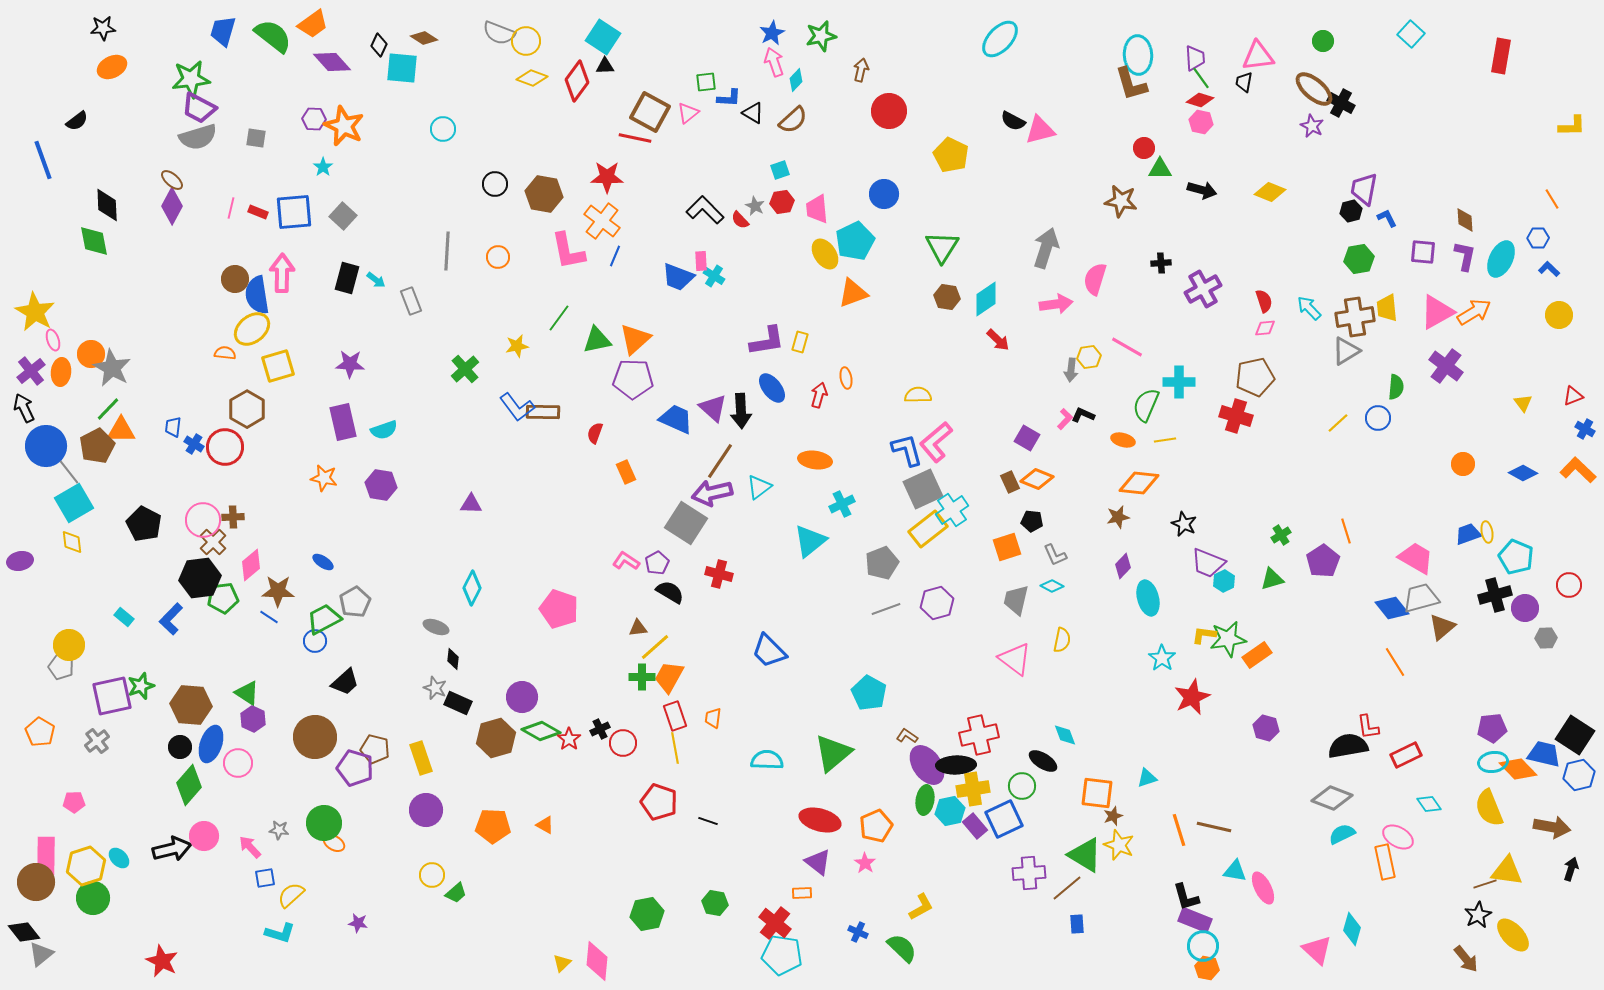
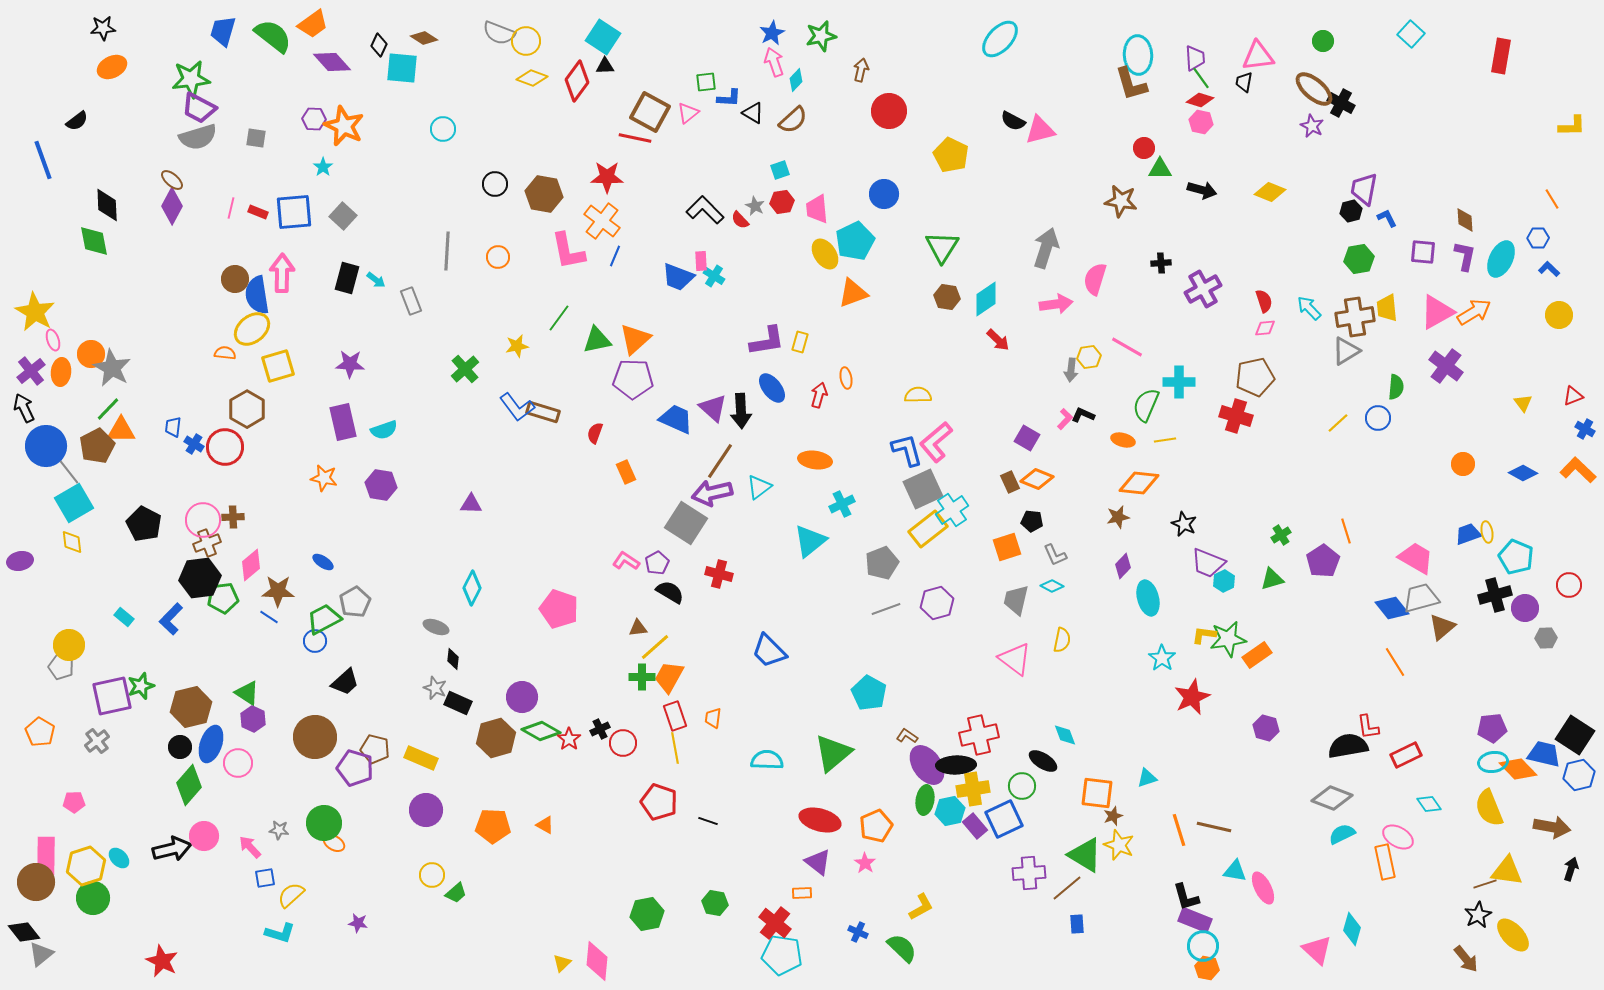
brown rectangle at (543, 412): rotated 16 degrees clockwise
brown cross at (213, 542): moved 6 px left, 1 px down; rotated 24 degrees clockwise
brown hexagon at (191, 705): moved 2 px down; rotated 18 degrees counterclockwise
yellow rectangle at (421, 758): rotated 48 degrees counterclockwise
